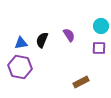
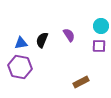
purple square: moved 2 px up
